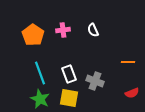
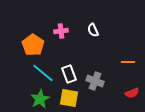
pink cross: moved 2 px left, 1 px down
orange pentagon: moved 10 px down
cyan line: moved 3 px right; rotated 30 degrees counterclockwise
green star: rotated 18 degrees clockwise
